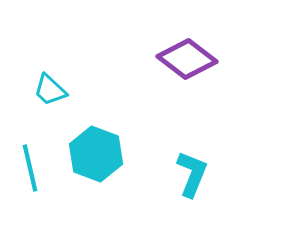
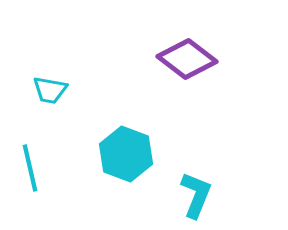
cyan trapezoid: rotated 33 degrees counterclockwise
cyan hexagon: moved 30 px right
cyan L-shape: moved 4 px right, 21 px down
